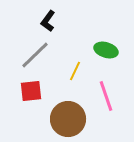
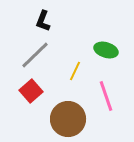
black L-shape: moved 5 px left; rotated 15 degrees counterclockwise
red square: rotated 35 degrees counterclockwise
